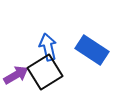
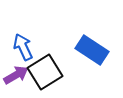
blue arrow: moved 25 px left; rotated 12 degrees counterclockwise
